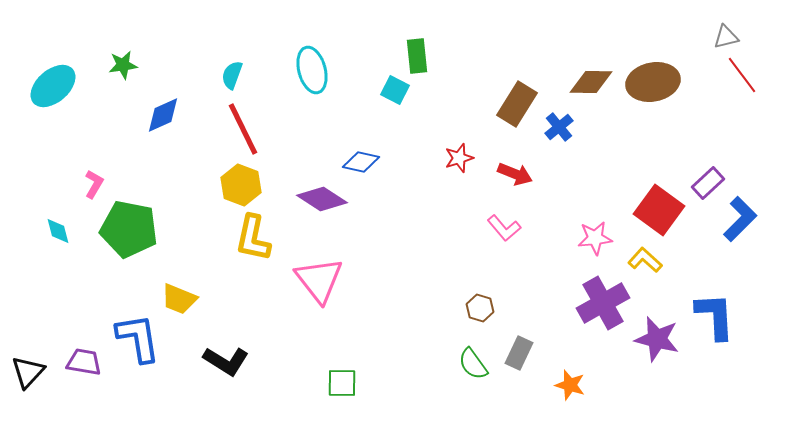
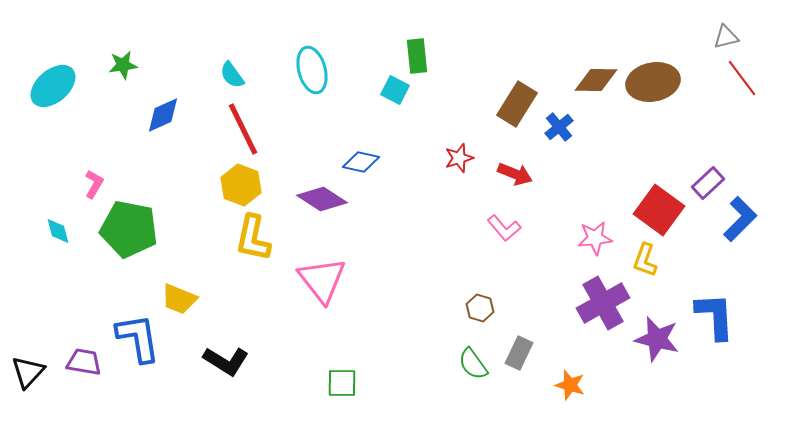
cyan semicircle at (232, 75): rotated 56 degrees counterclockwise
red line at (742, 75): moved 3 px down
brown diamond at (591, 82): moved 5 px right, 2 px up
yellow L-shape at (645, 260): rotated 112 degrees counterclockwise
pink triangle at (319, 280): moved 3 px right
